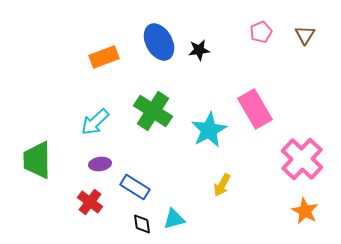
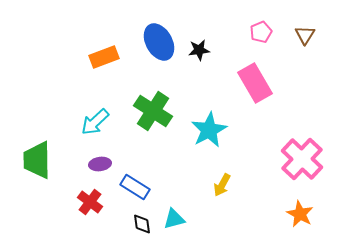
pink rectangle: moved 26 px up
orange star: moved 5 px left, 3 px down
